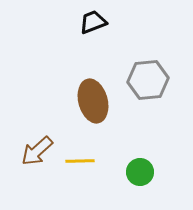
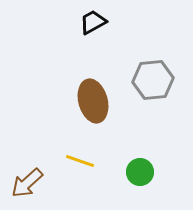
black trapezoid: rotated 8 degrees counterclockwise
gray hexagon: moved 5 px right
brown arrow: moved 10 px left, 32 px down
yellow line: rotated 20 degrees clockwise
